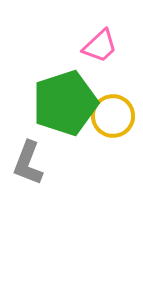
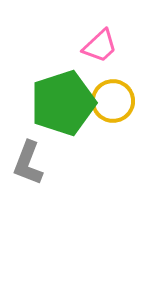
green pentagon: moved 2 px left
yellow circle: moved 15 px up
